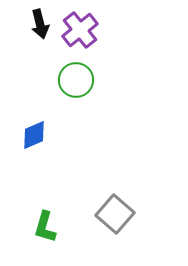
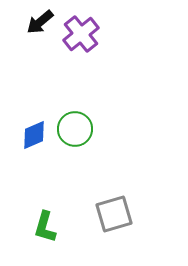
black arrow: moved 2 px up; rotated 64 degrees clockwise
purple cross: moved 1 px right, 4 px down
green circle: moved 1 px left, 49 px down
gray square: moved 1 px left; rotated 33 degrees clockwise
